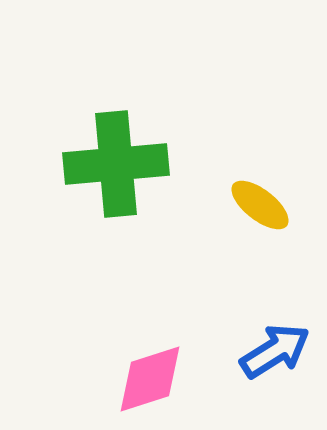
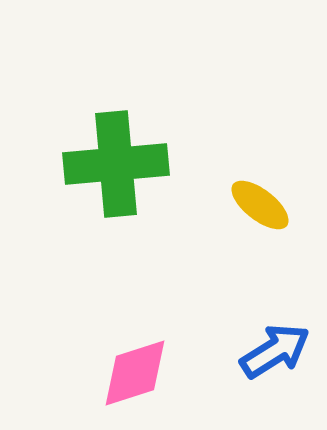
pink diamond: moved 15 px left, 6 px up
